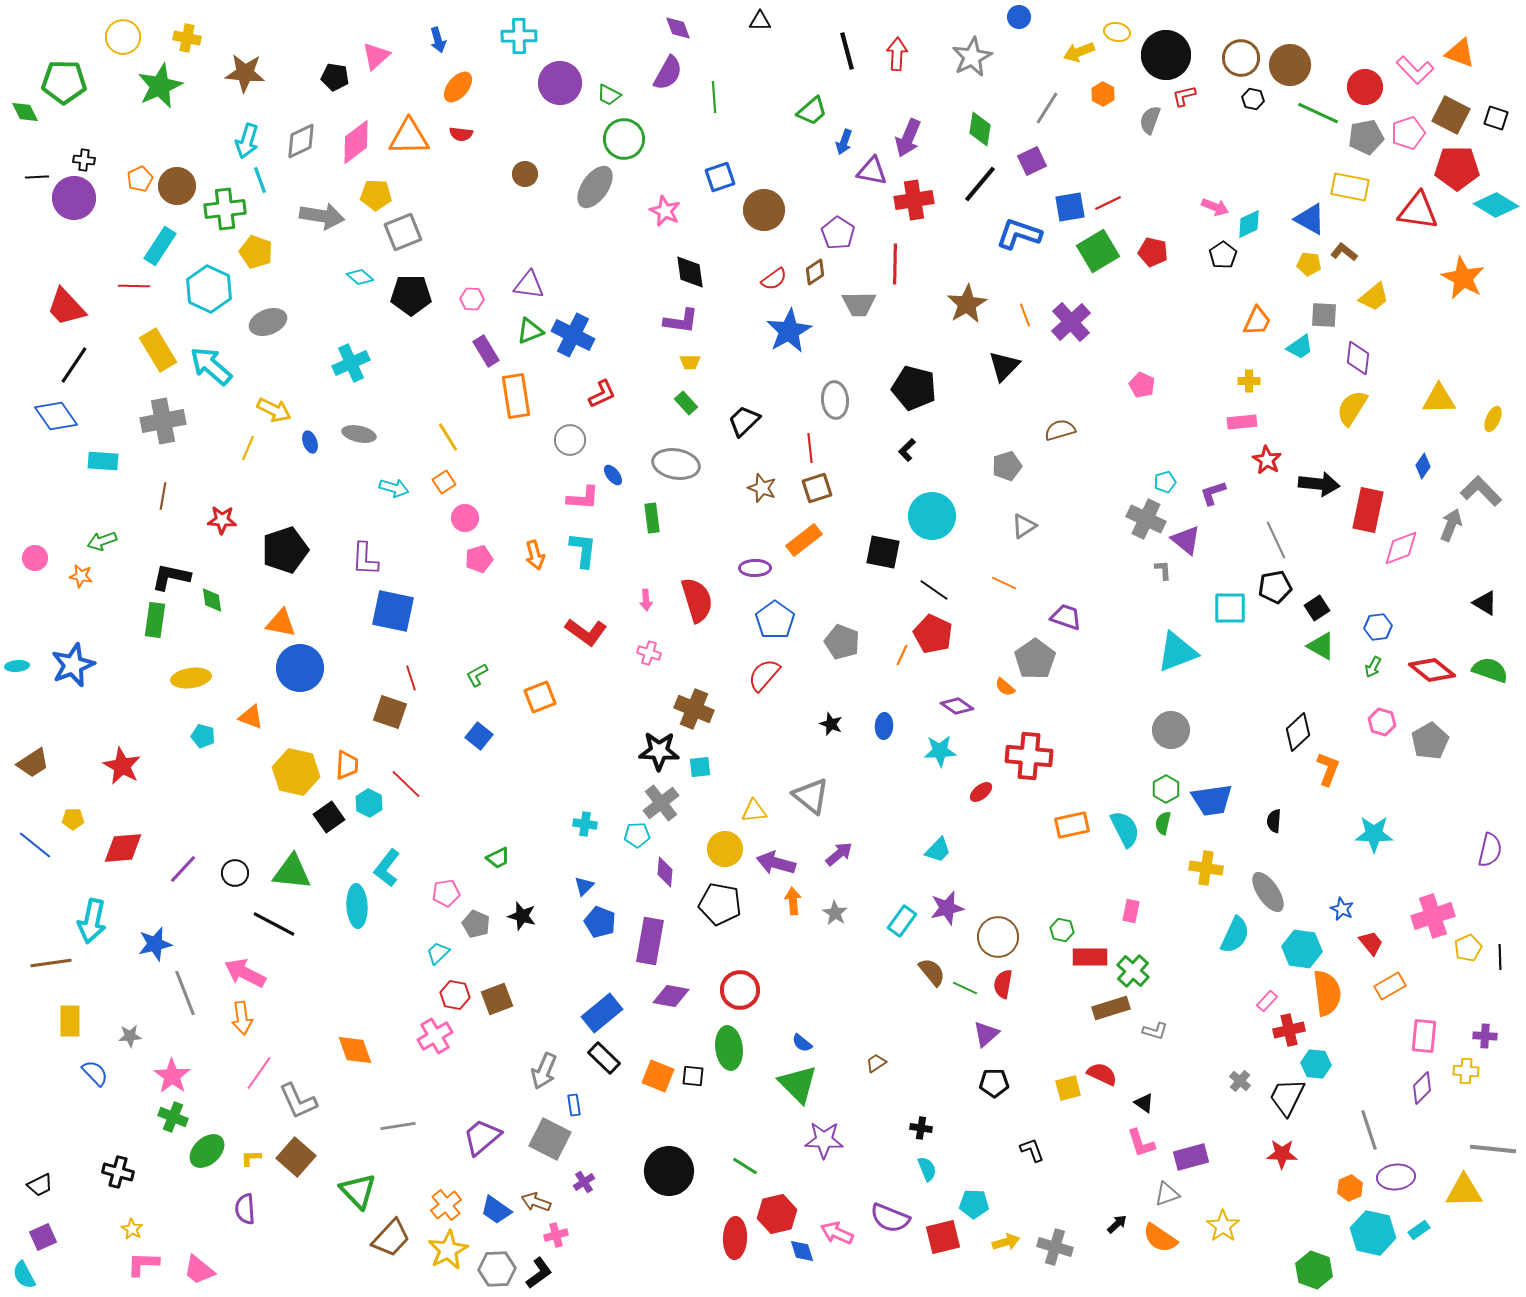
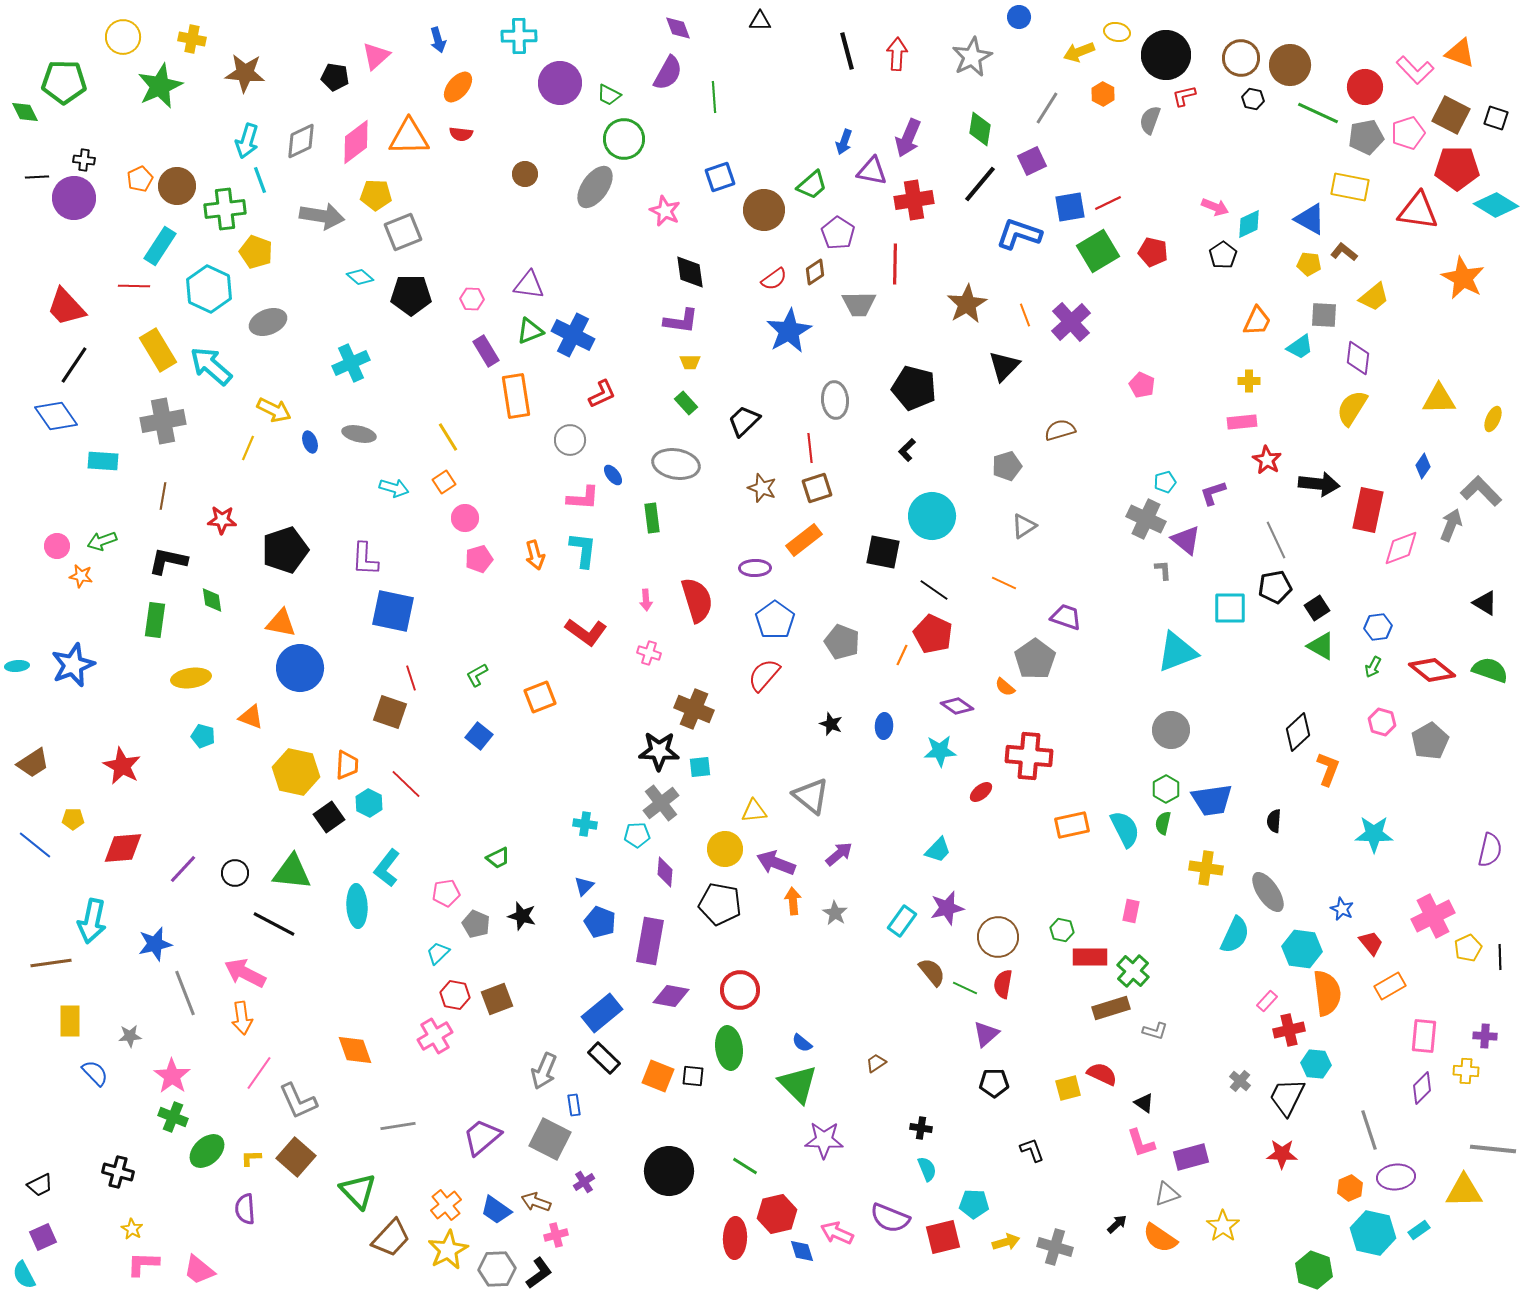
yellow cross at (187, 38): moved 5 px right, 1 px down
green trapezoid at (812, 111): moved 74 px down
pink circle at (35, 558): moved 22 px right, 12 px up
black L-shape at (171, 577): moved 3 px left, 16 px up
purple arrow at (776, 863): rotated 6 degrees clockwise
pink cross at (1433, 916): rotated 9 degrees counterclockwise
